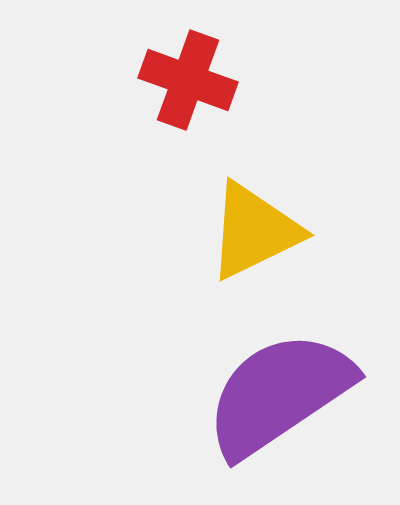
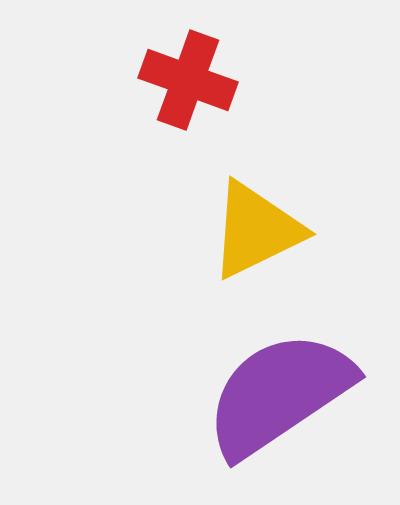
yellow triangle: moved 2 px right, 1 px up
